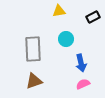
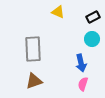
yellow triangle: moved 1 px left, 1 px down; rotated 32 degrees clockwise
cyan circle: moved 26 px right
pink semicircle: rotated 48 degrees counterclockwise
